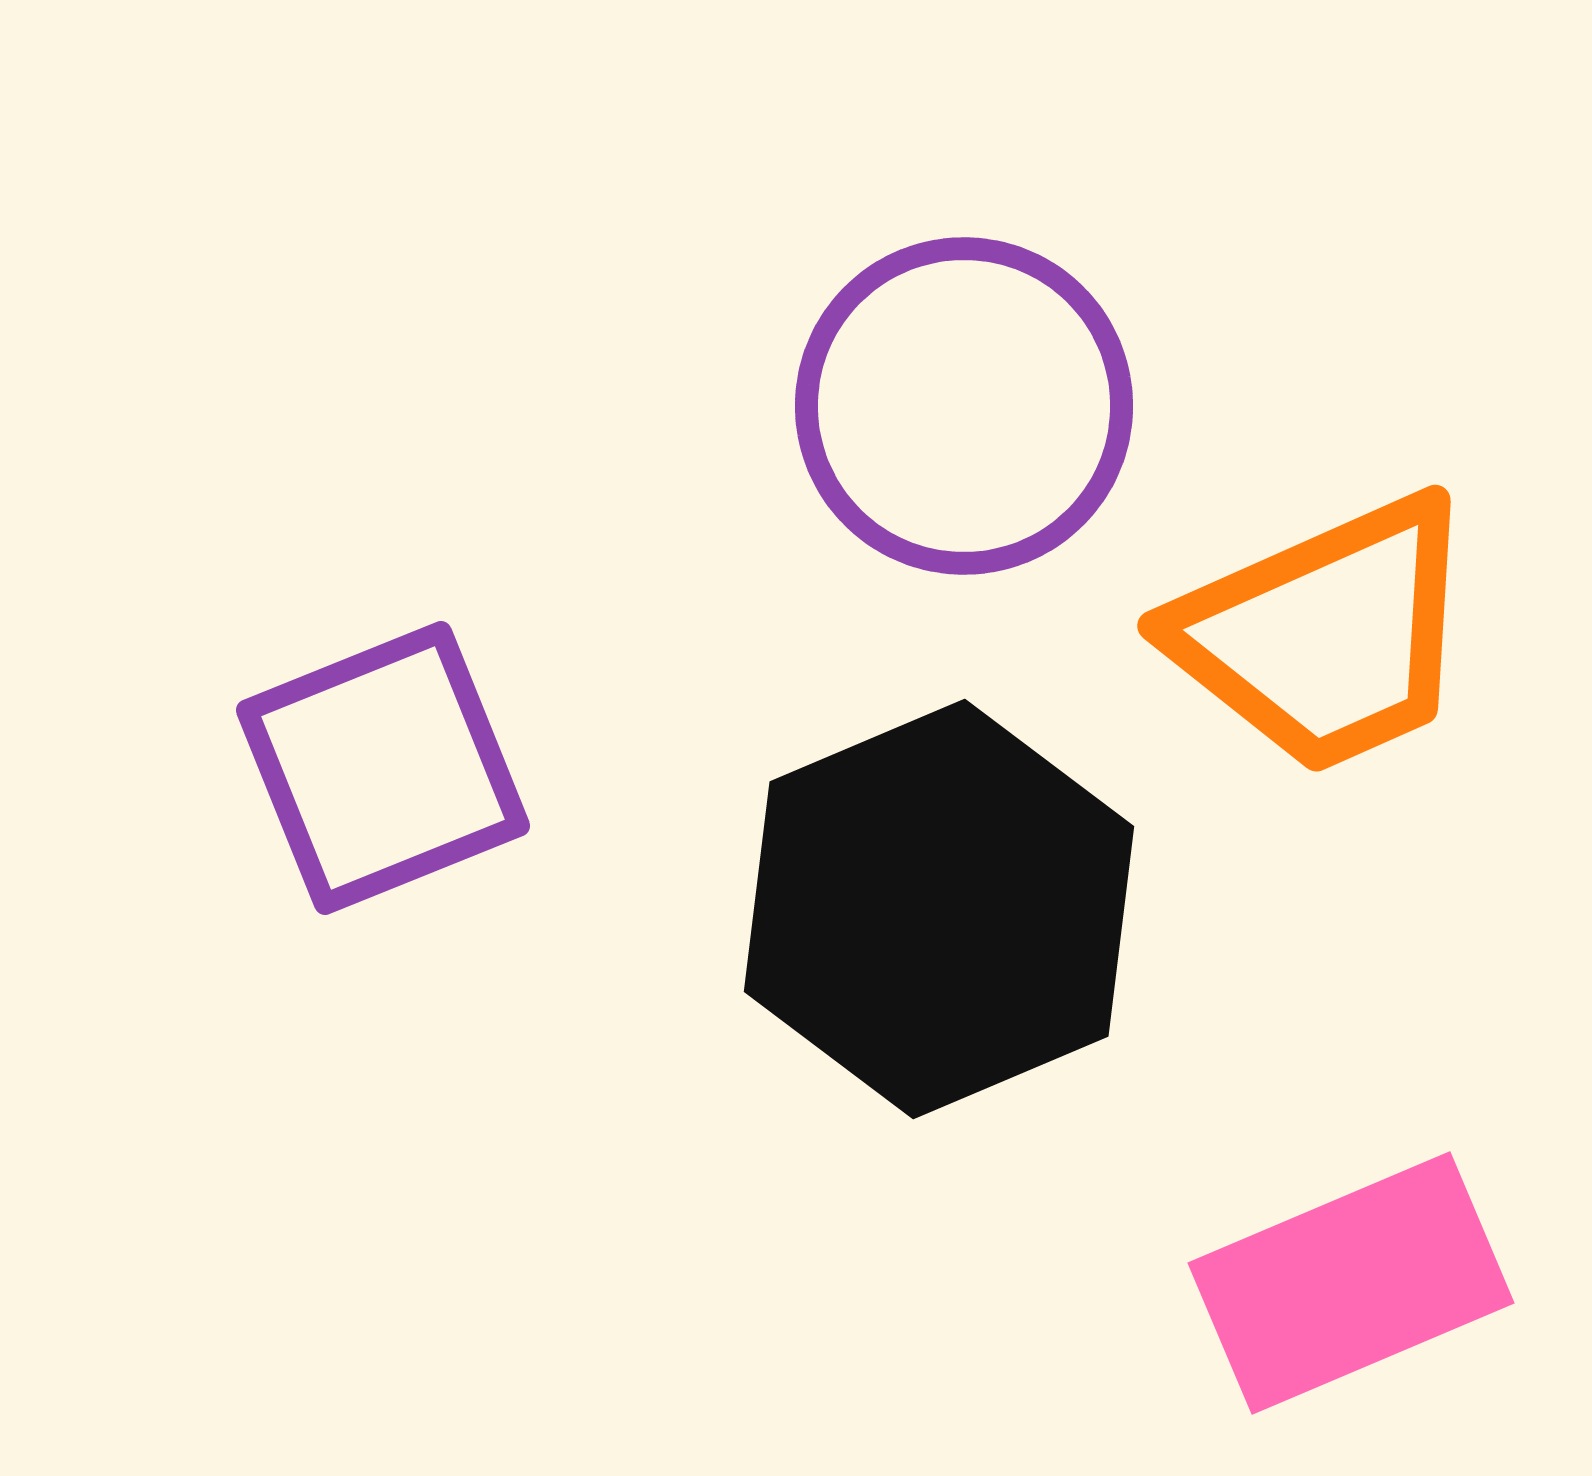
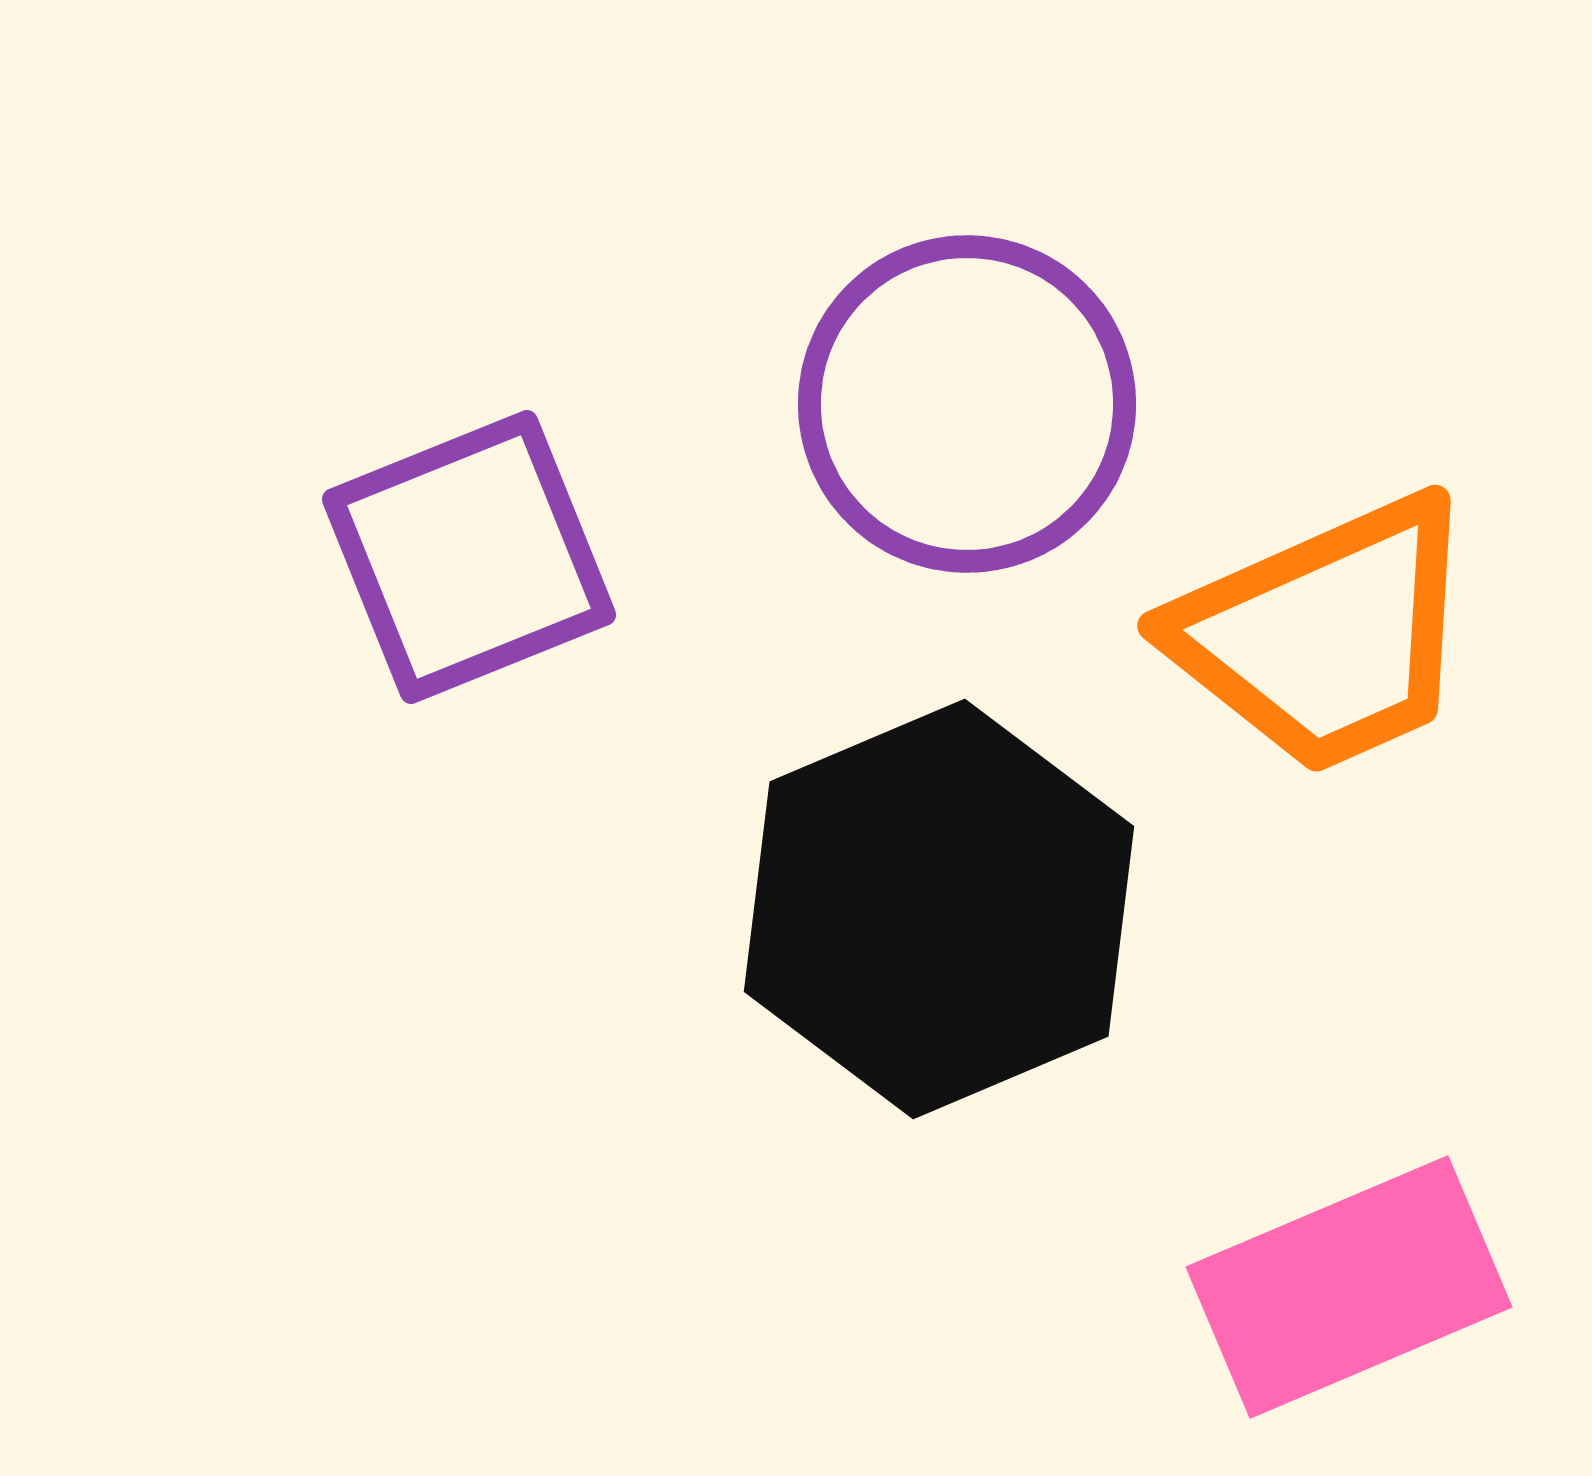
purple circle: moved 3 px right, 2 px up
purple square: moved 86 px right, 211 px up
pink rectangle: moved 2 px left, 4 px down
